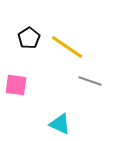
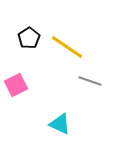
pink square: rotated 35 degrees counterclockwise
